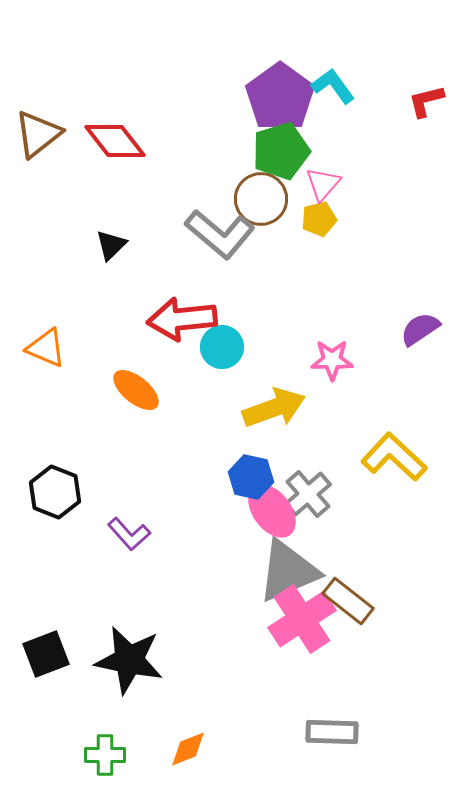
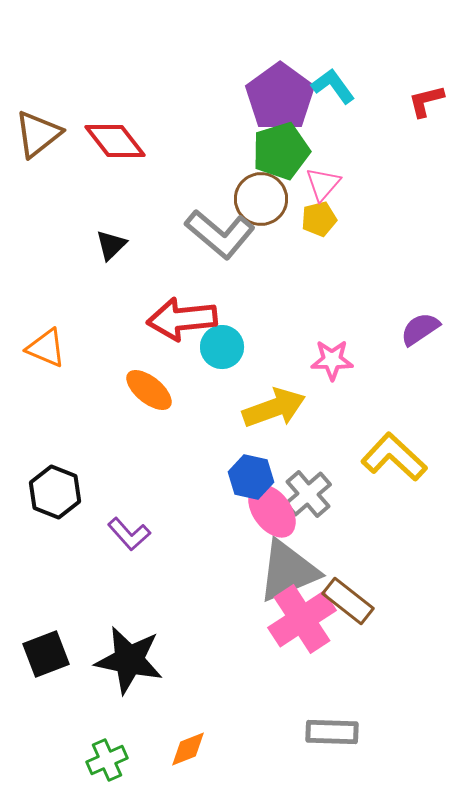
orange ellipse: moved 13 px right
green cross: moved 2 px right, 5 px down; rotated 24 degrees counterclockwise
